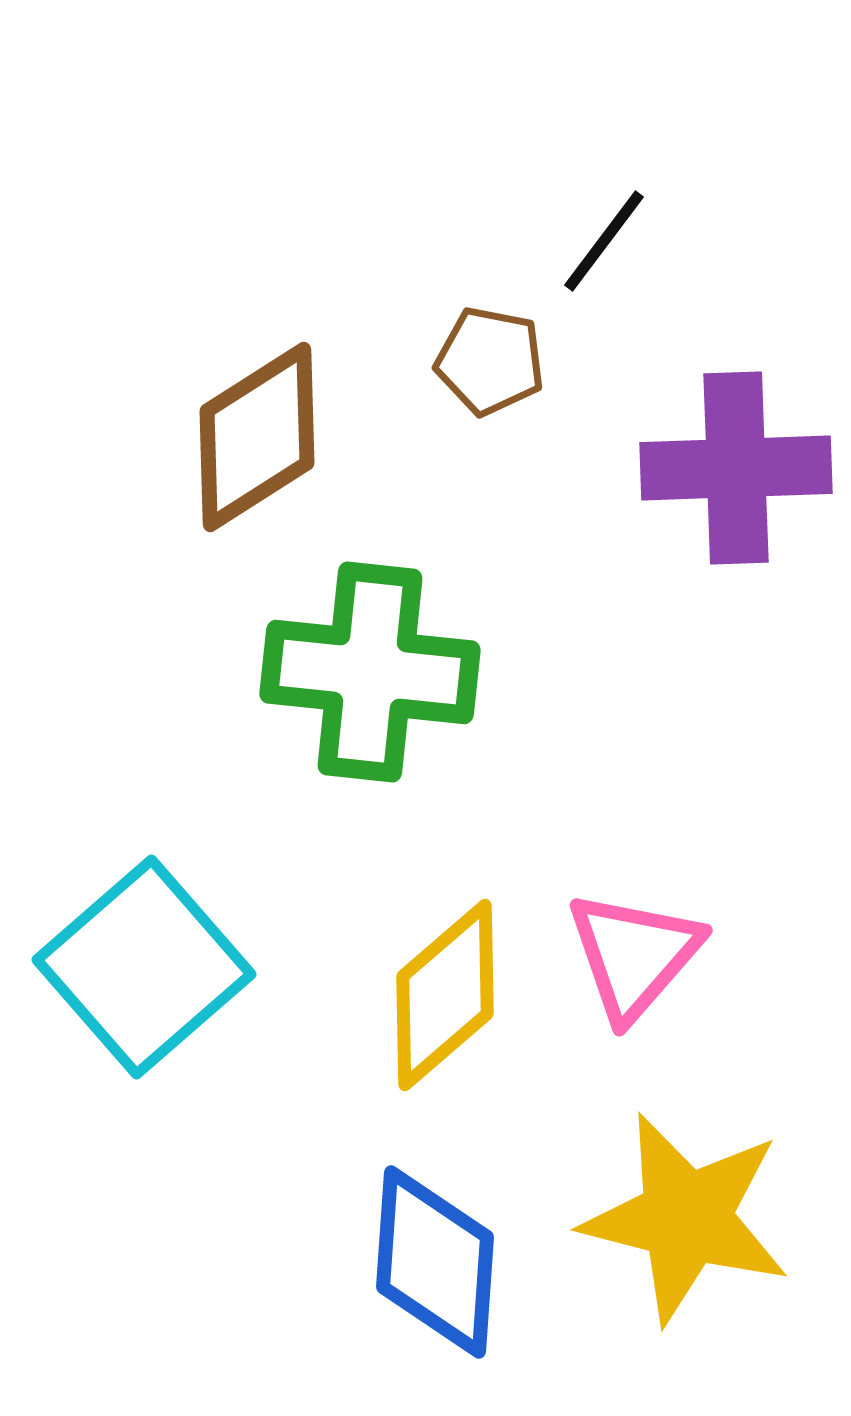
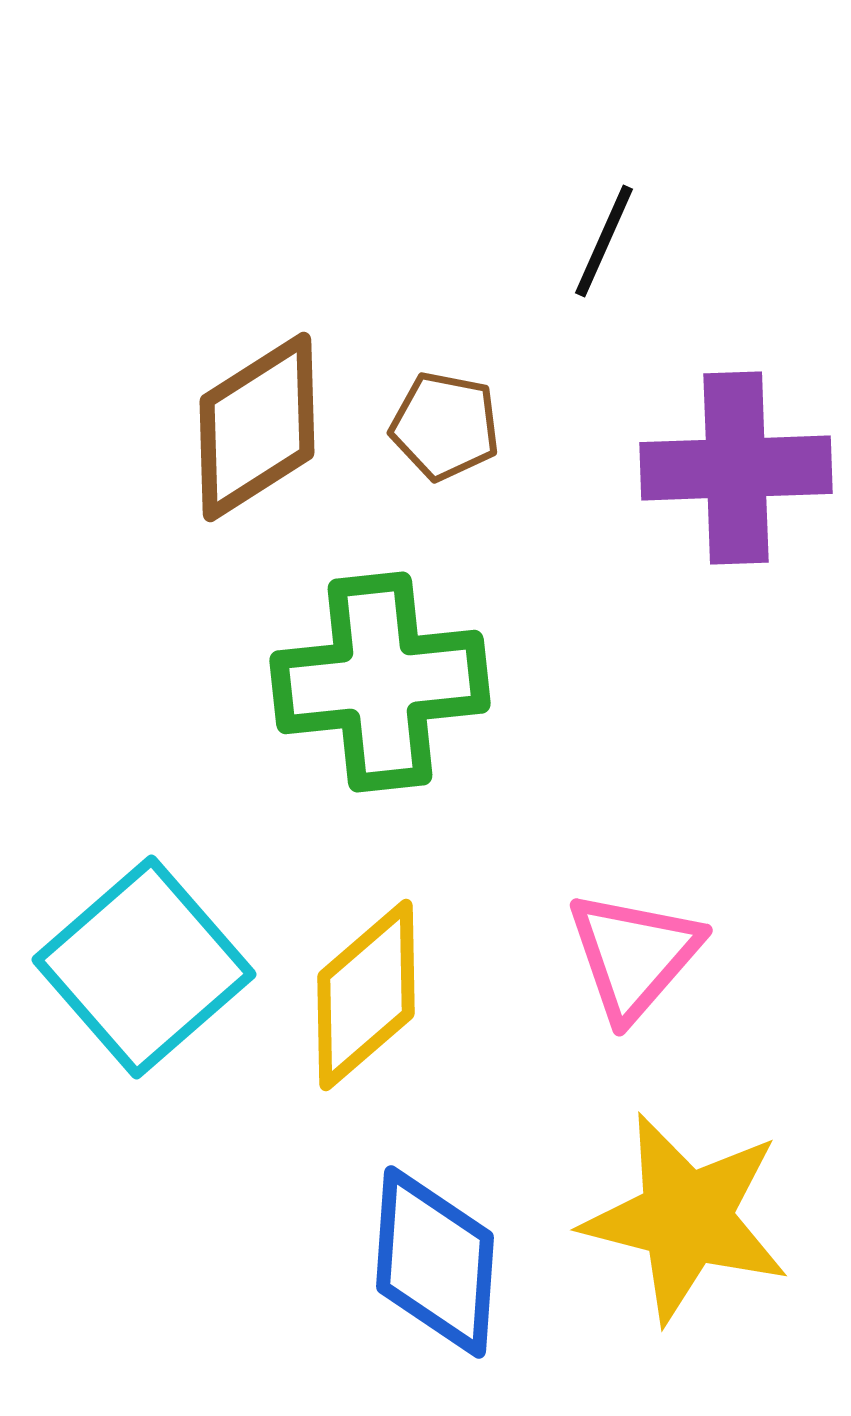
black line: rotated 13 degrees counterclockwise
brown pentagon: moved 45 px left, 65 px down
brown diamond: moved 10 px up
green cross: moved 10 px right, 10 px down; rotated 12 degrees counterclockwise
yellow diamond: moved 79 px left
